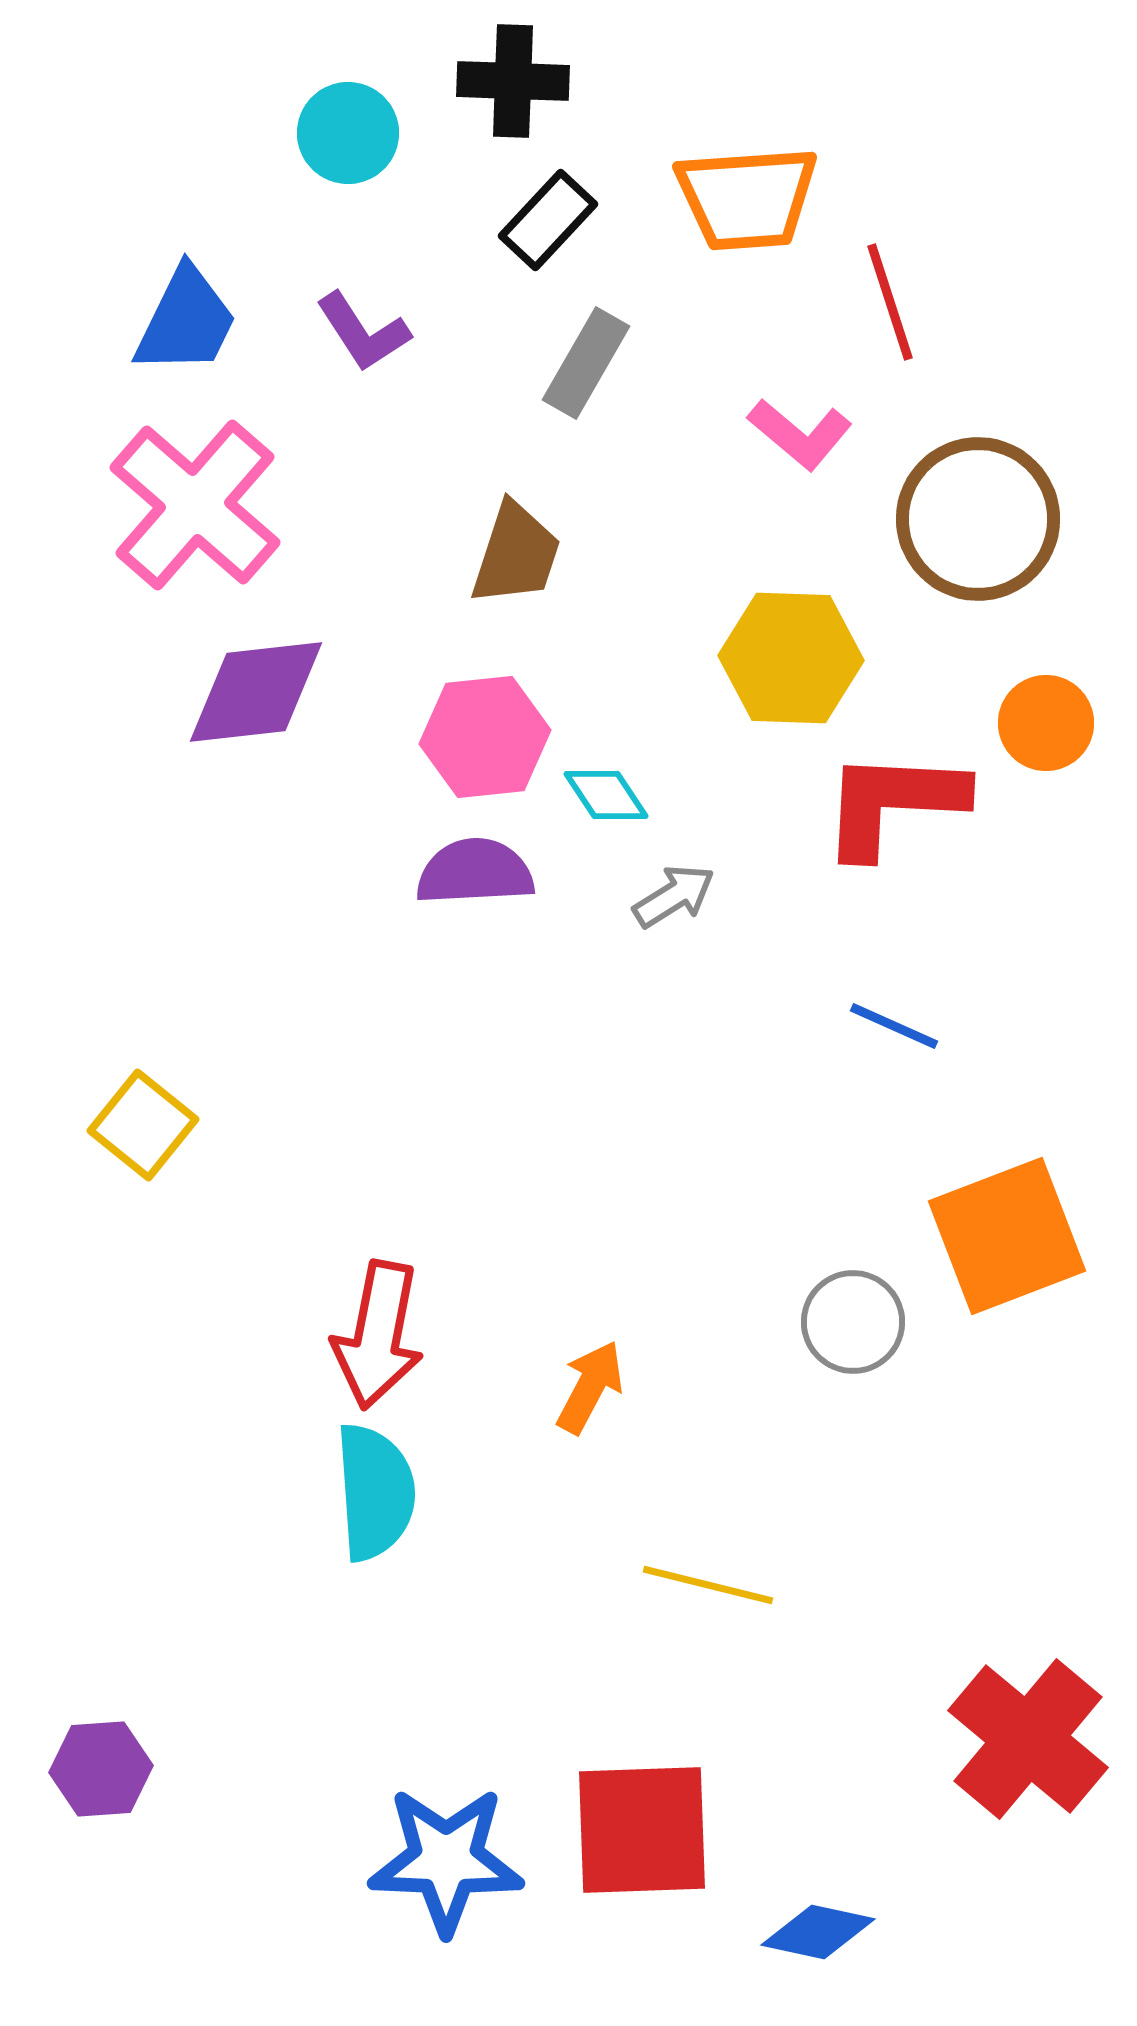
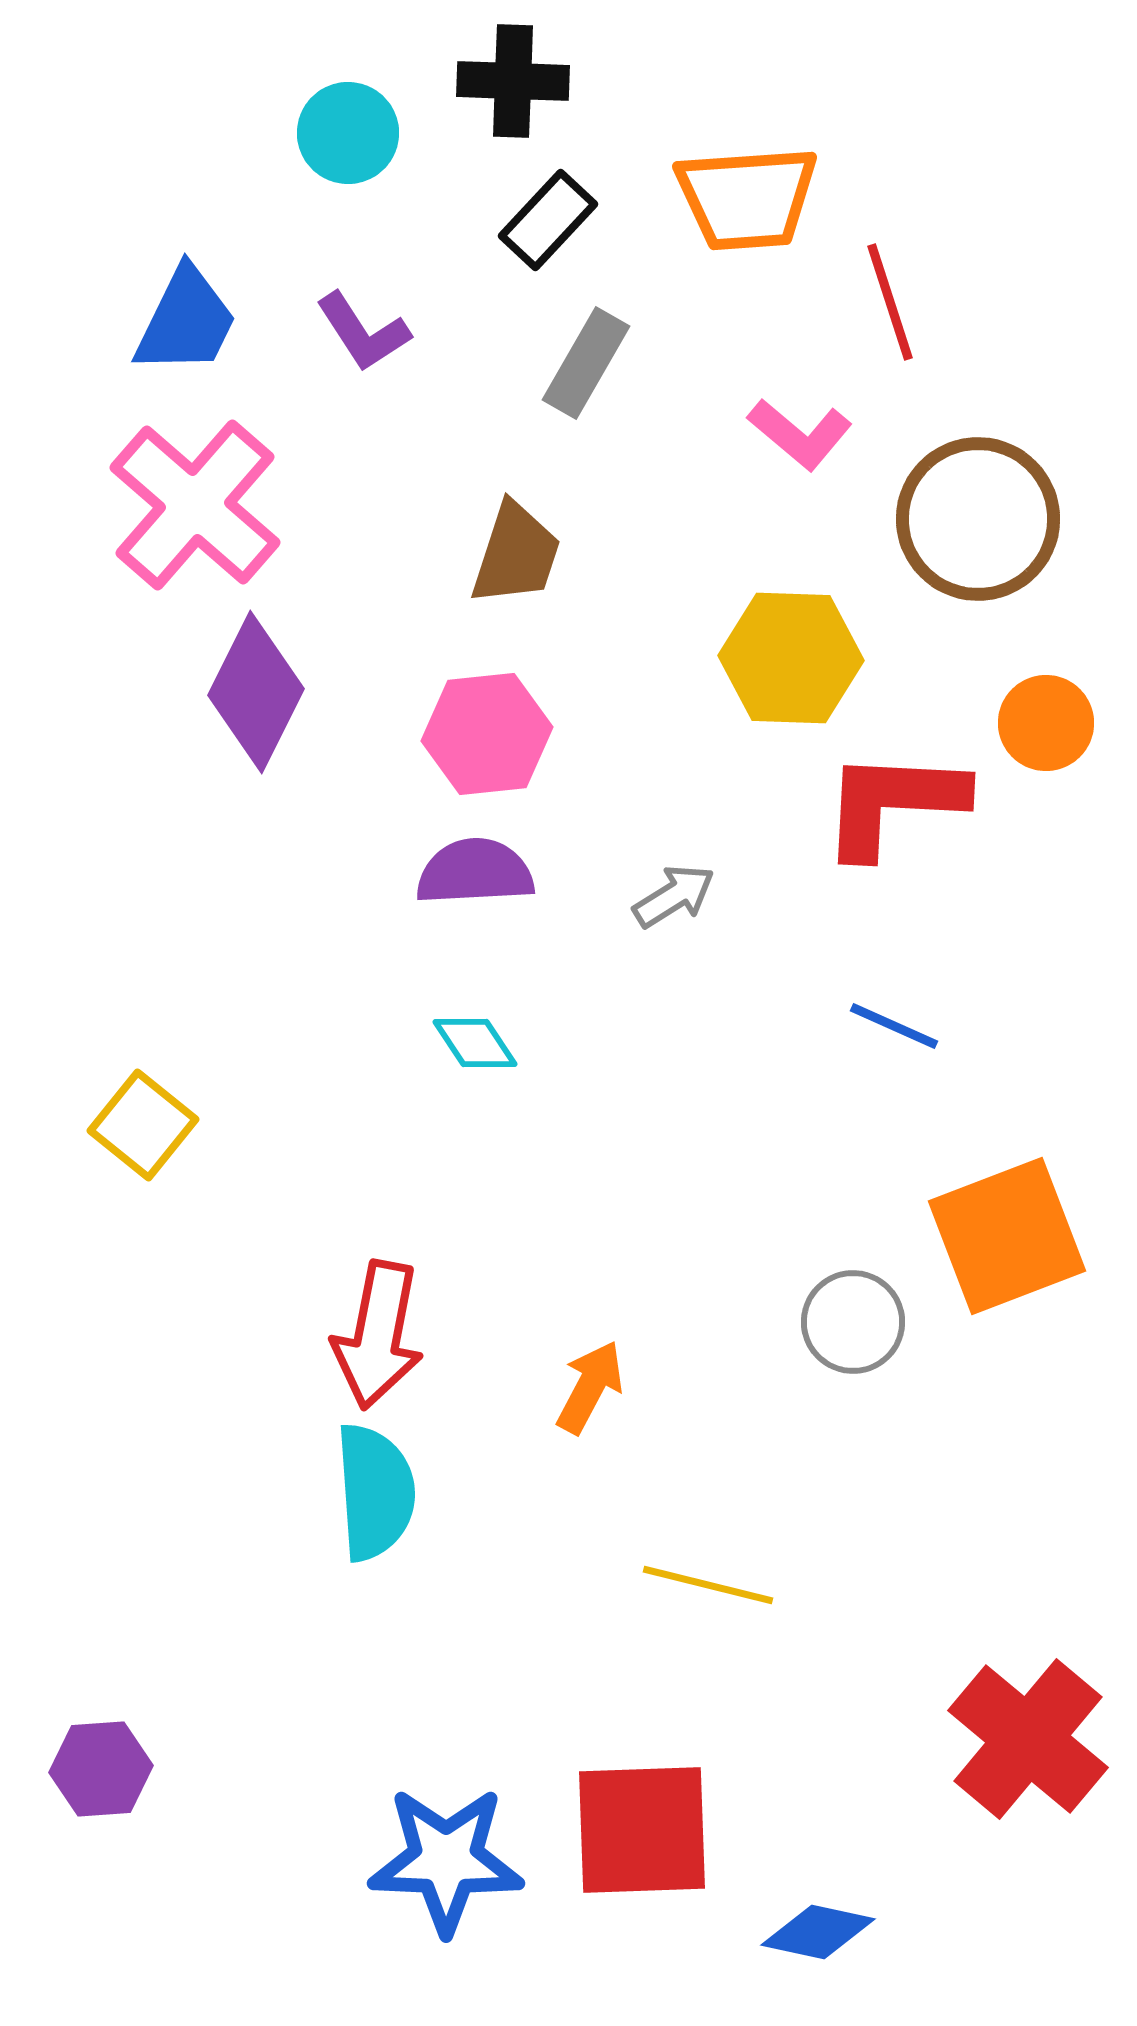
purple diamond: rotated 57 degrees counterclockwise
pink hexagon: moved 2 px right, 3 px up
cyan diamond: moved 131 px left, 248 px down
